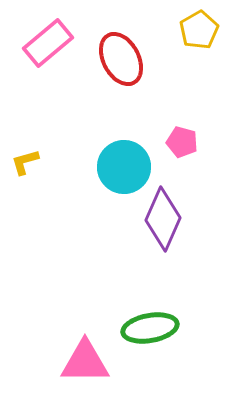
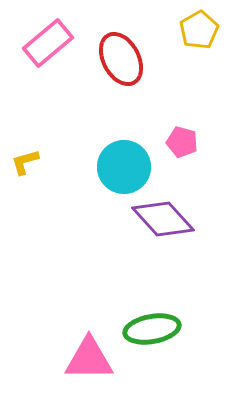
purple diamond: rotated 66 degrees counterclockwise
green ellipse: moved 2 px right, 1 px down
pink triangle: moved 4 px right, 3 px up
